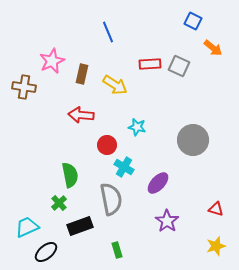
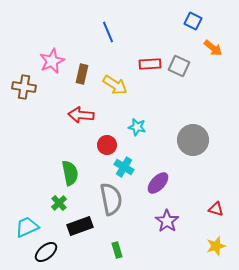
green semicircle: moved 2 px up
